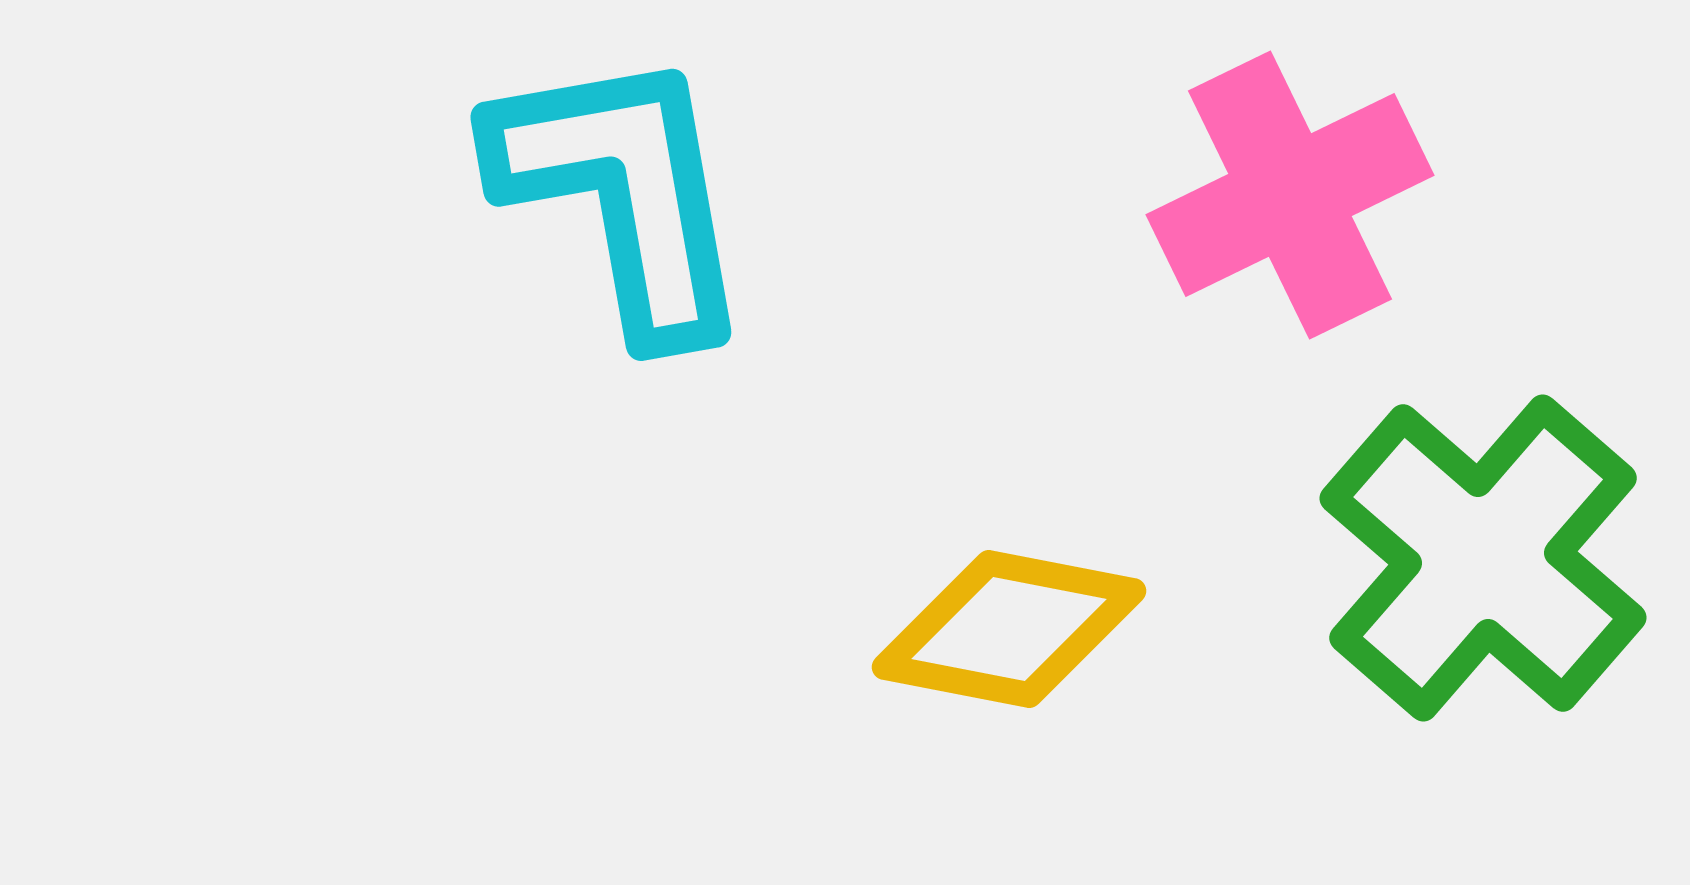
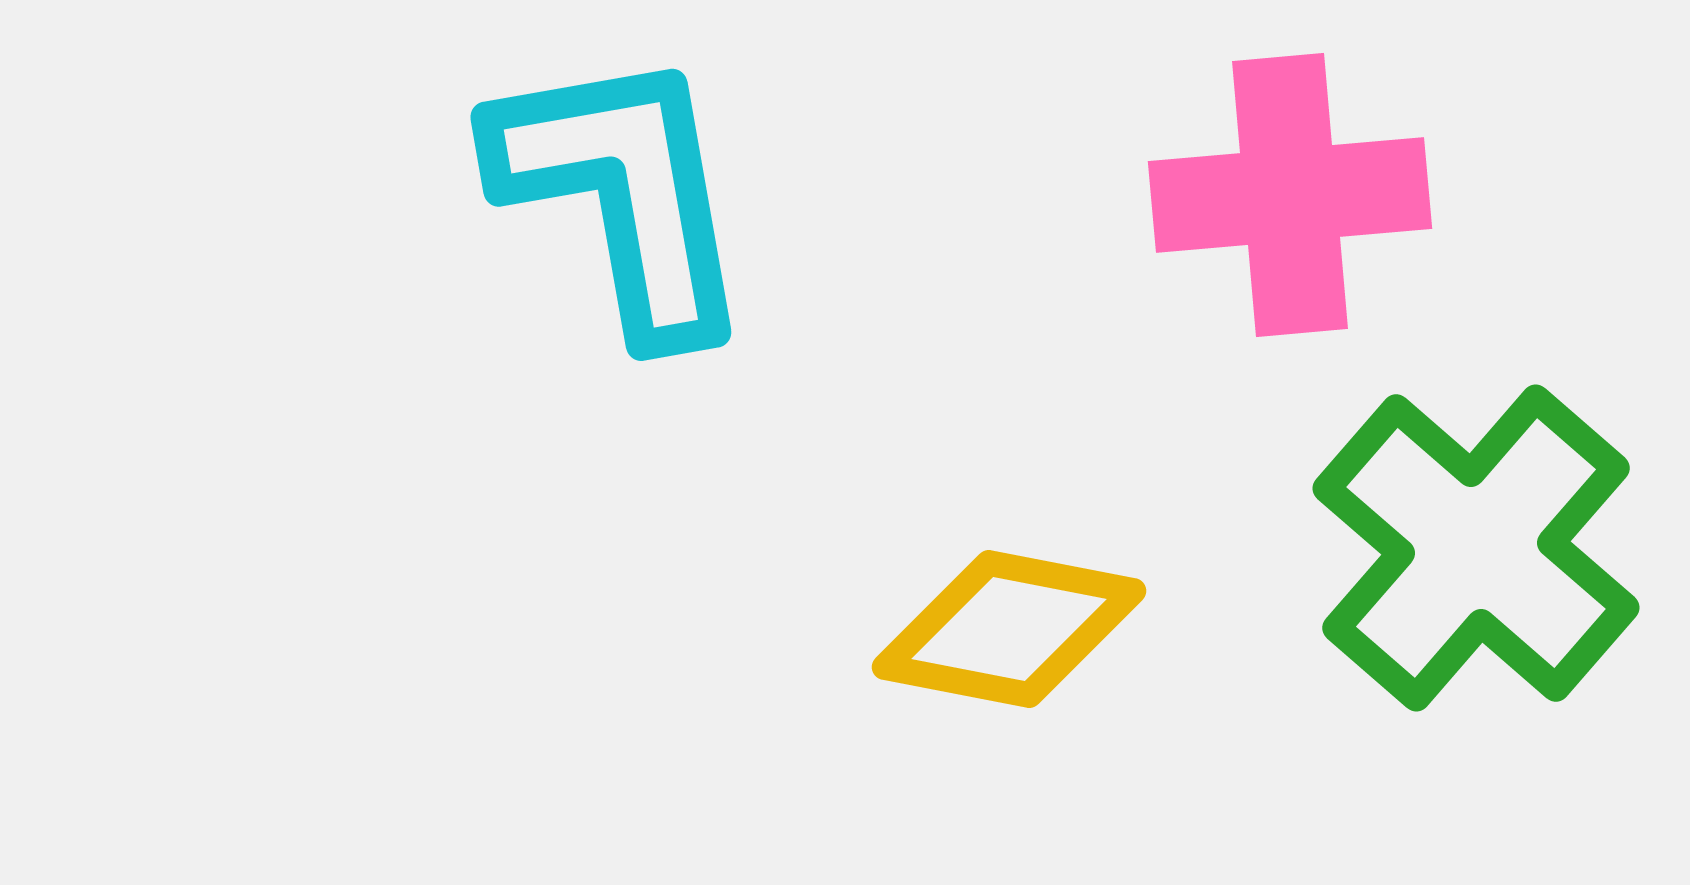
pink cross: rotated 21 degrees clockwise
green cross: moved 7 px left, 10 px up
